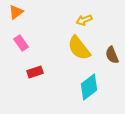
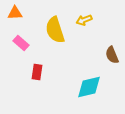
orange triangle: moved 1 px left, 1 px down; rotated 35 degrees clockwise
pink rectangle: rotated 14 degrees counterclockwise
yellow semicircle: moved 24 px left, 18 px up; rotated 20 degrees clockwise
red rectangle: moved 2 px right; rotated 63 degrees counterclockwise
cyan diamond: rotated 24 degrees clockwise
